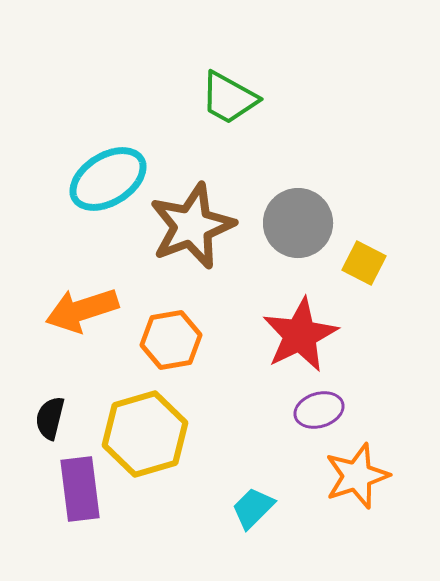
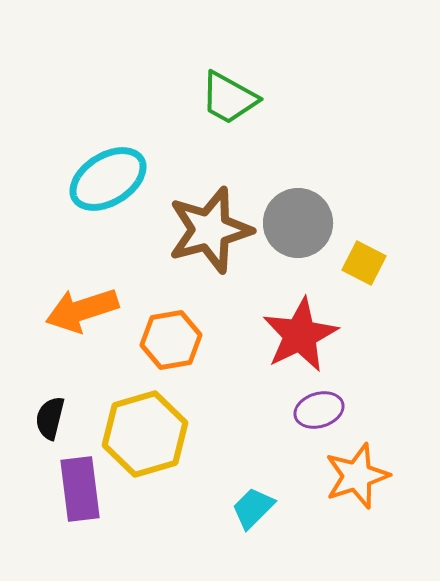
brown star: moved 18 px right, 4 px down; rotated 6 degrees clockwise
